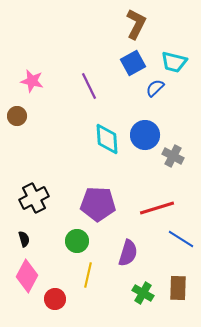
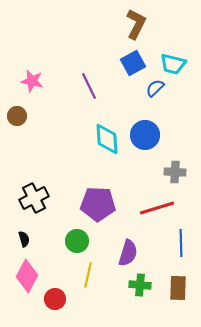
cyan trapezoid: moved 1 px left, 2 px down
gray cross: moved 2 px right, 16 px down; rotated 25 degrees counterclockwise
blue line: moved 4 px down; rotated 56 degrees clockwise
green cross: moved 3 px left, 8 px up; rotated 25 degrees counterclockwise
